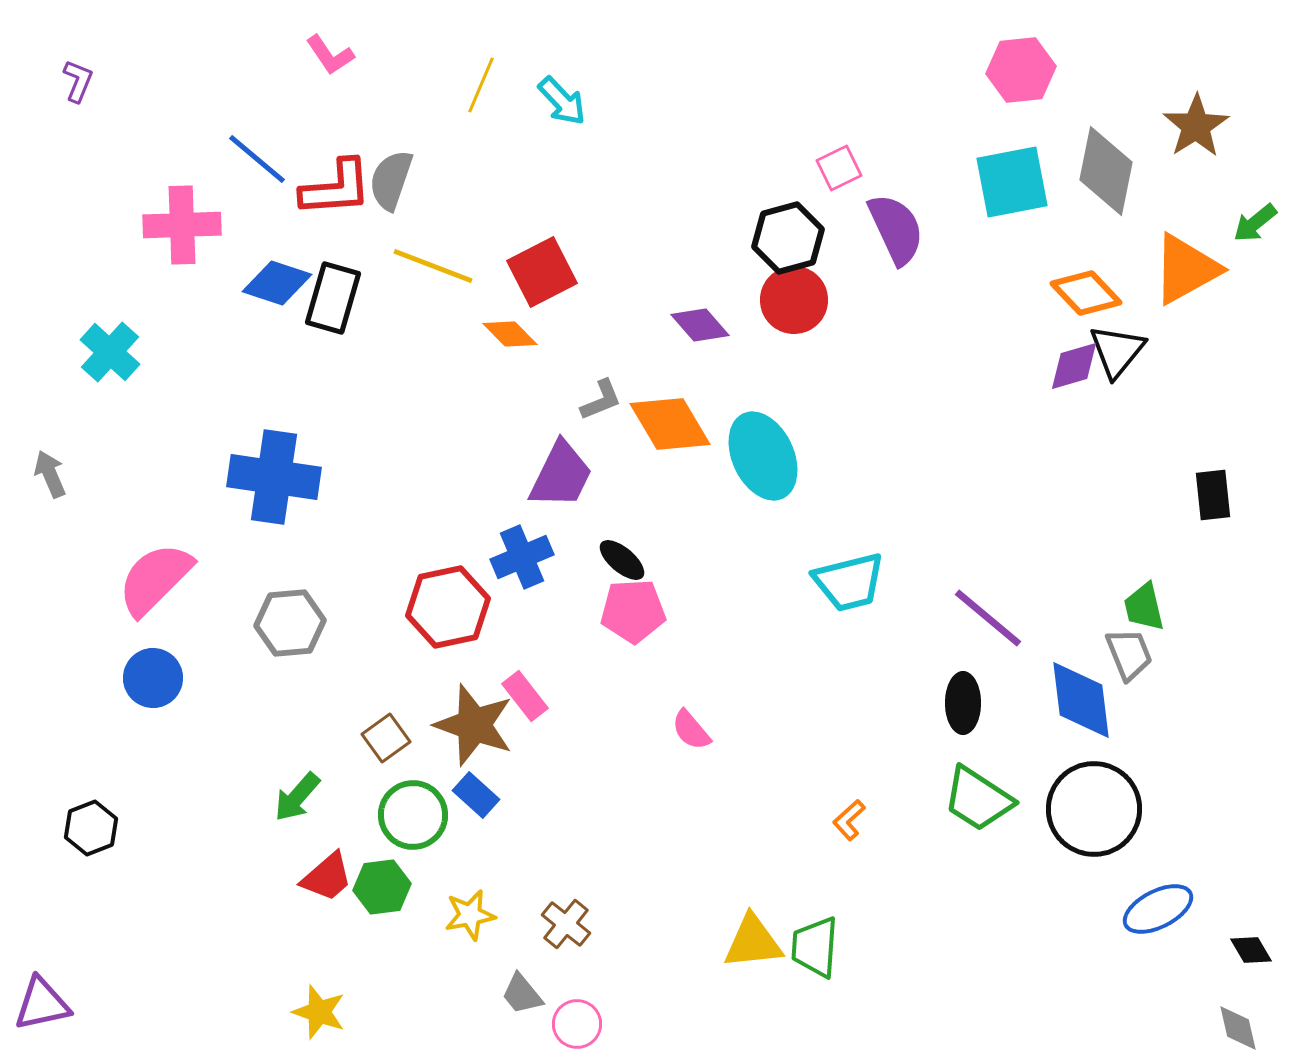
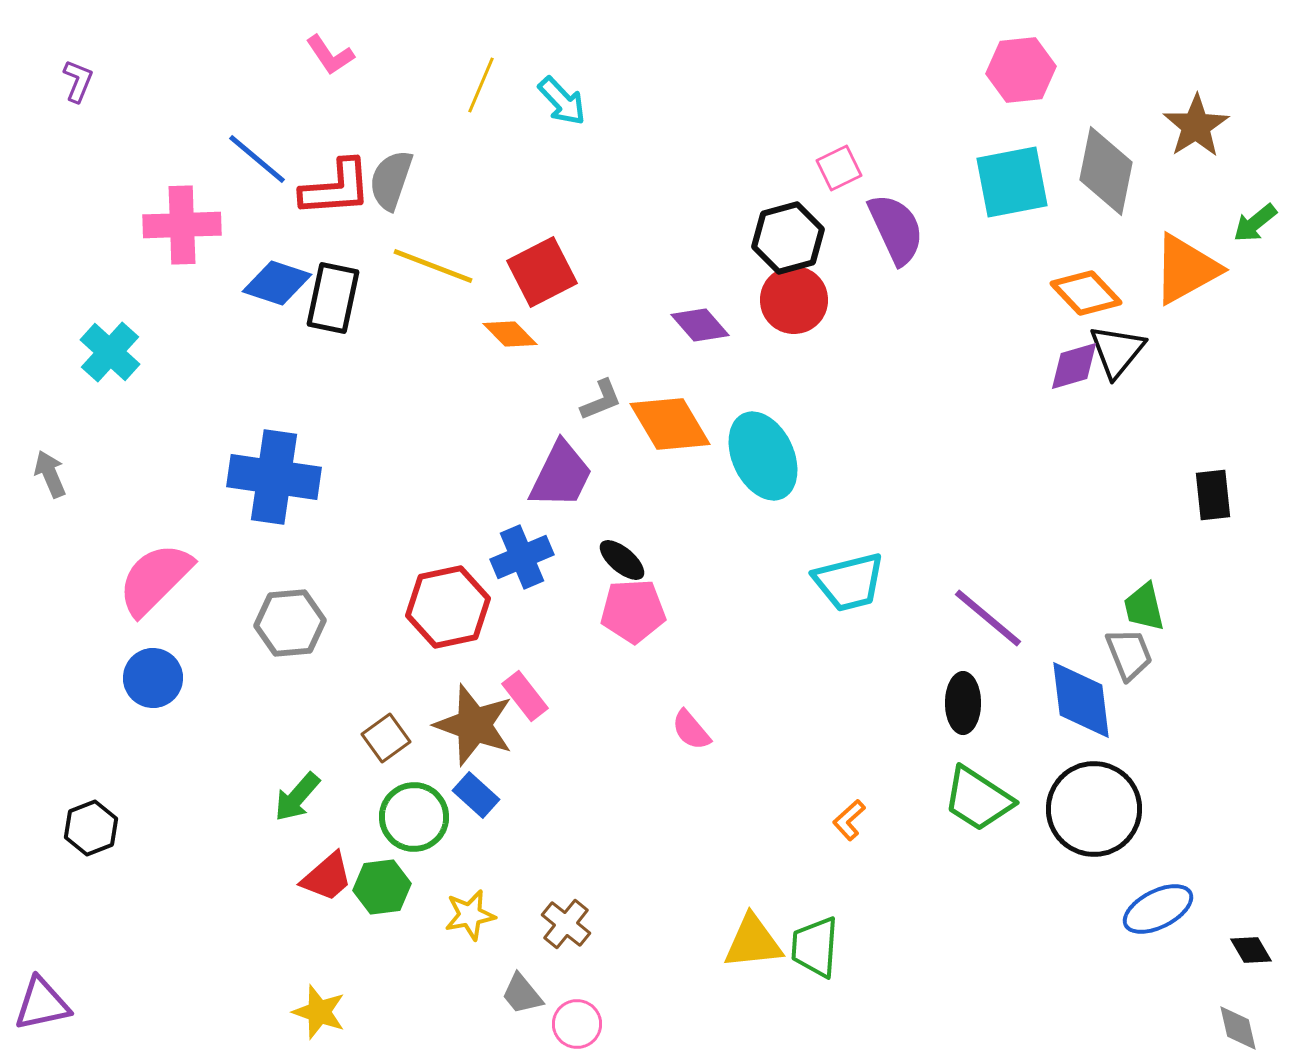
black rectangle at (333, 298): rotated 4 degrees counterclockwise
green circle at (413, 815): moved 1 px right, 2 px down
